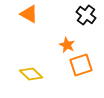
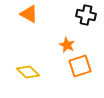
black cross: rotated 24 degrees counterclockwise
orange square: moved 1 px left, 1 px down
yellow diamond: moved 3 px left, 2 px up
